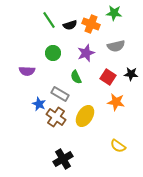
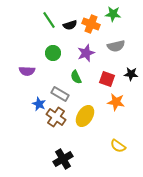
green star: moved 1 px left, 1 px down
red square: moved 1 px left, 2 px down; rotated 14 degrees counterclockwise
